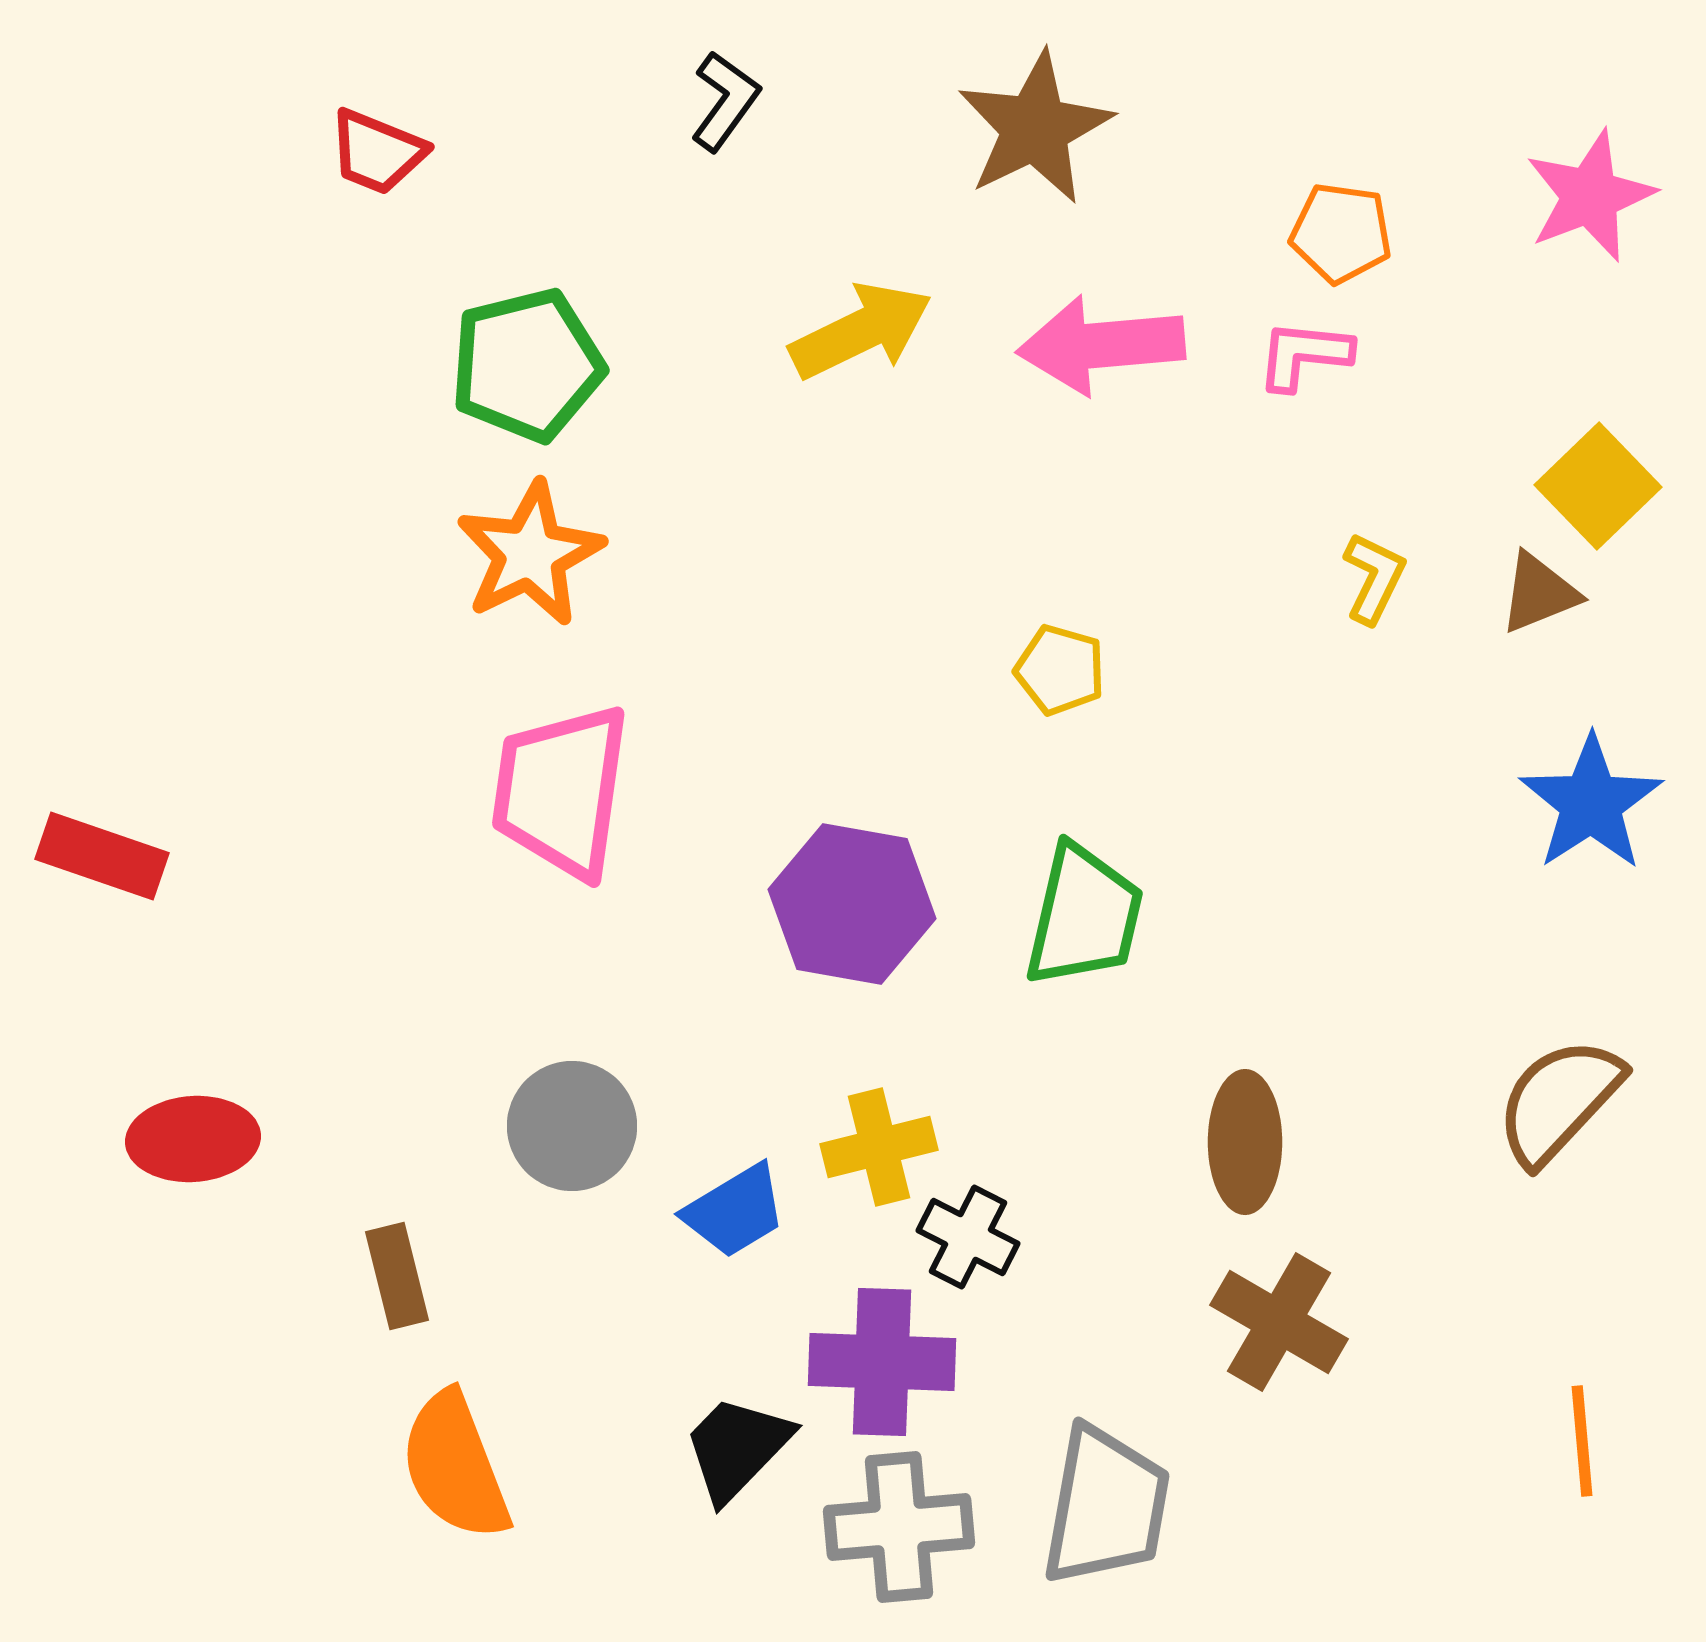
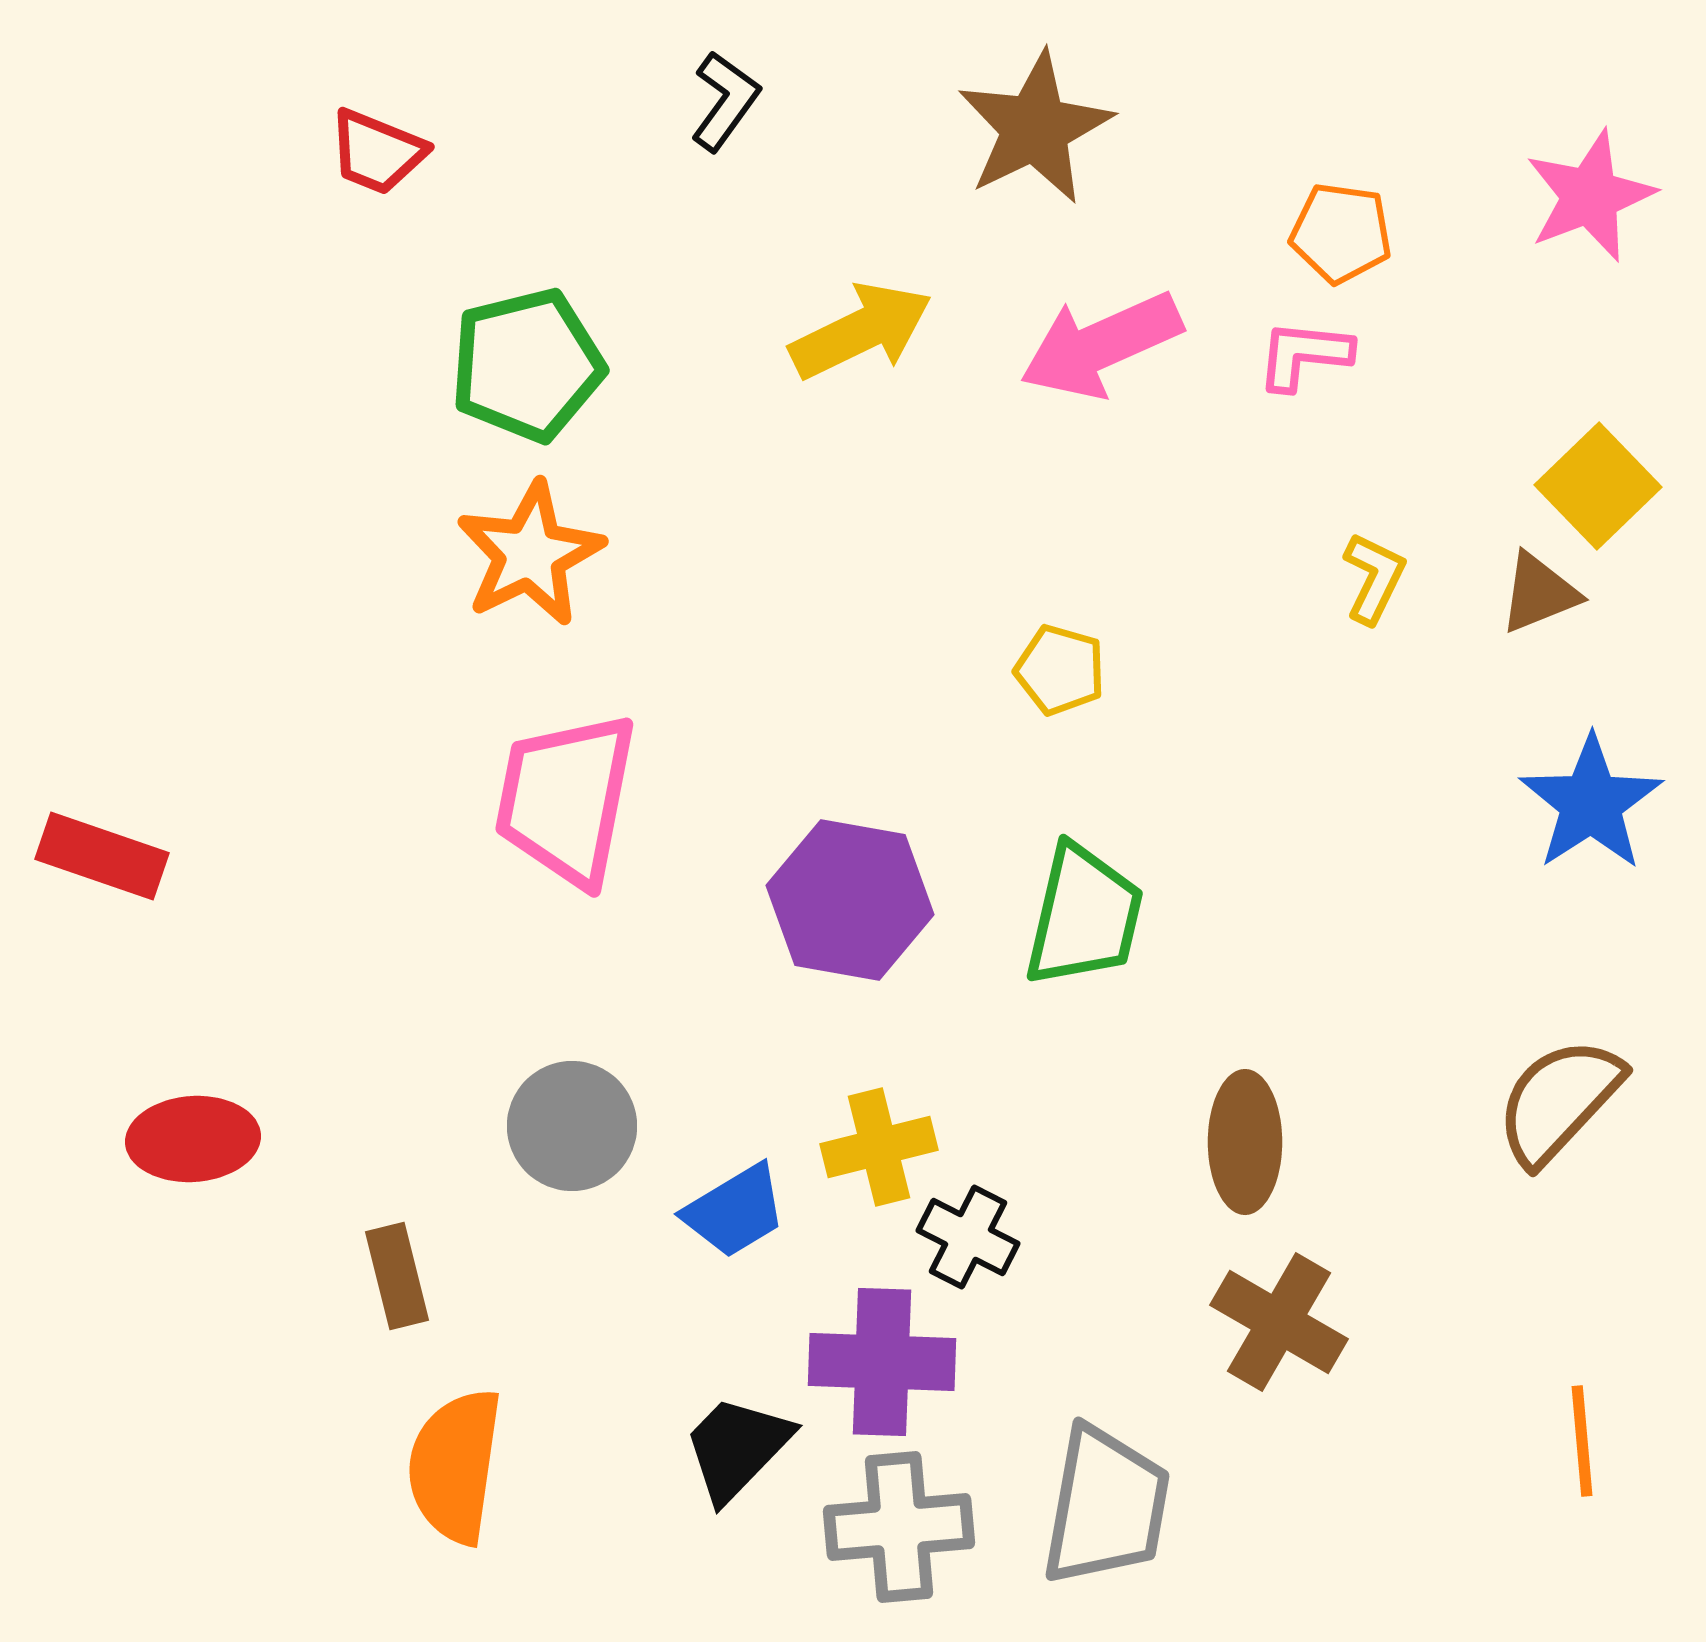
pink arrow: rotated 19 degrees counterclockwise
pink trapezoid: moved 5 px right, 8 px down; rotated 3 degrees clockwise
purple hexagon: moved 2 px left, 4 px up
orange semicircle: rotated 29 degrees clockwise
